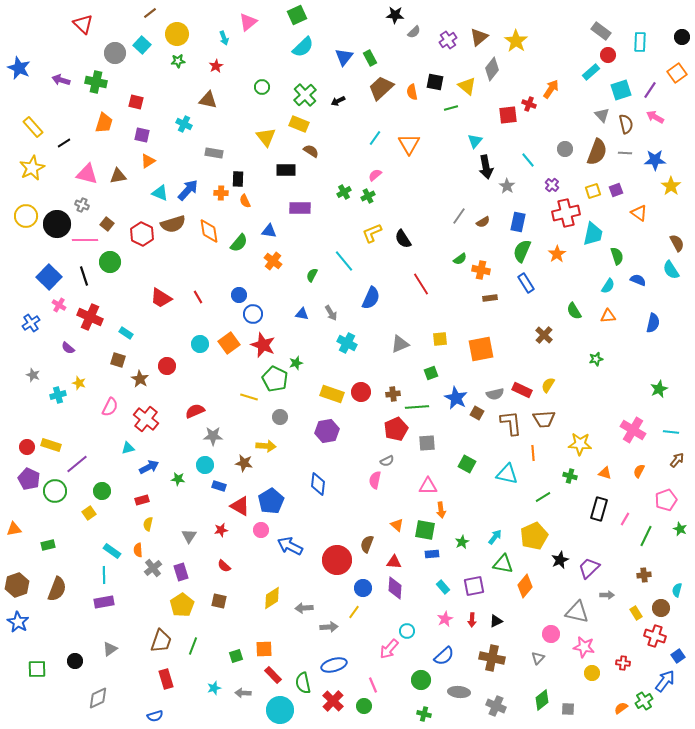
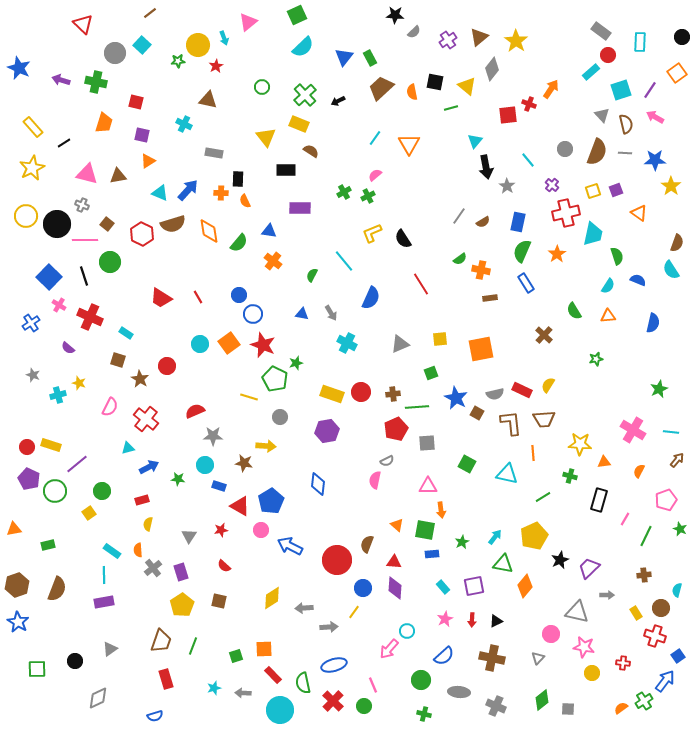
yellow circle at (177, 34): moved 21 px right, 11 px down
brown semicircle at (677, 243): rotated 48 degrees clockwise
orange triangle at (605, 473): moved 1 px left, 11 px up; rotated 24 degrees counterclockwise
black rectangle at (599, 509): moved 9 px up
